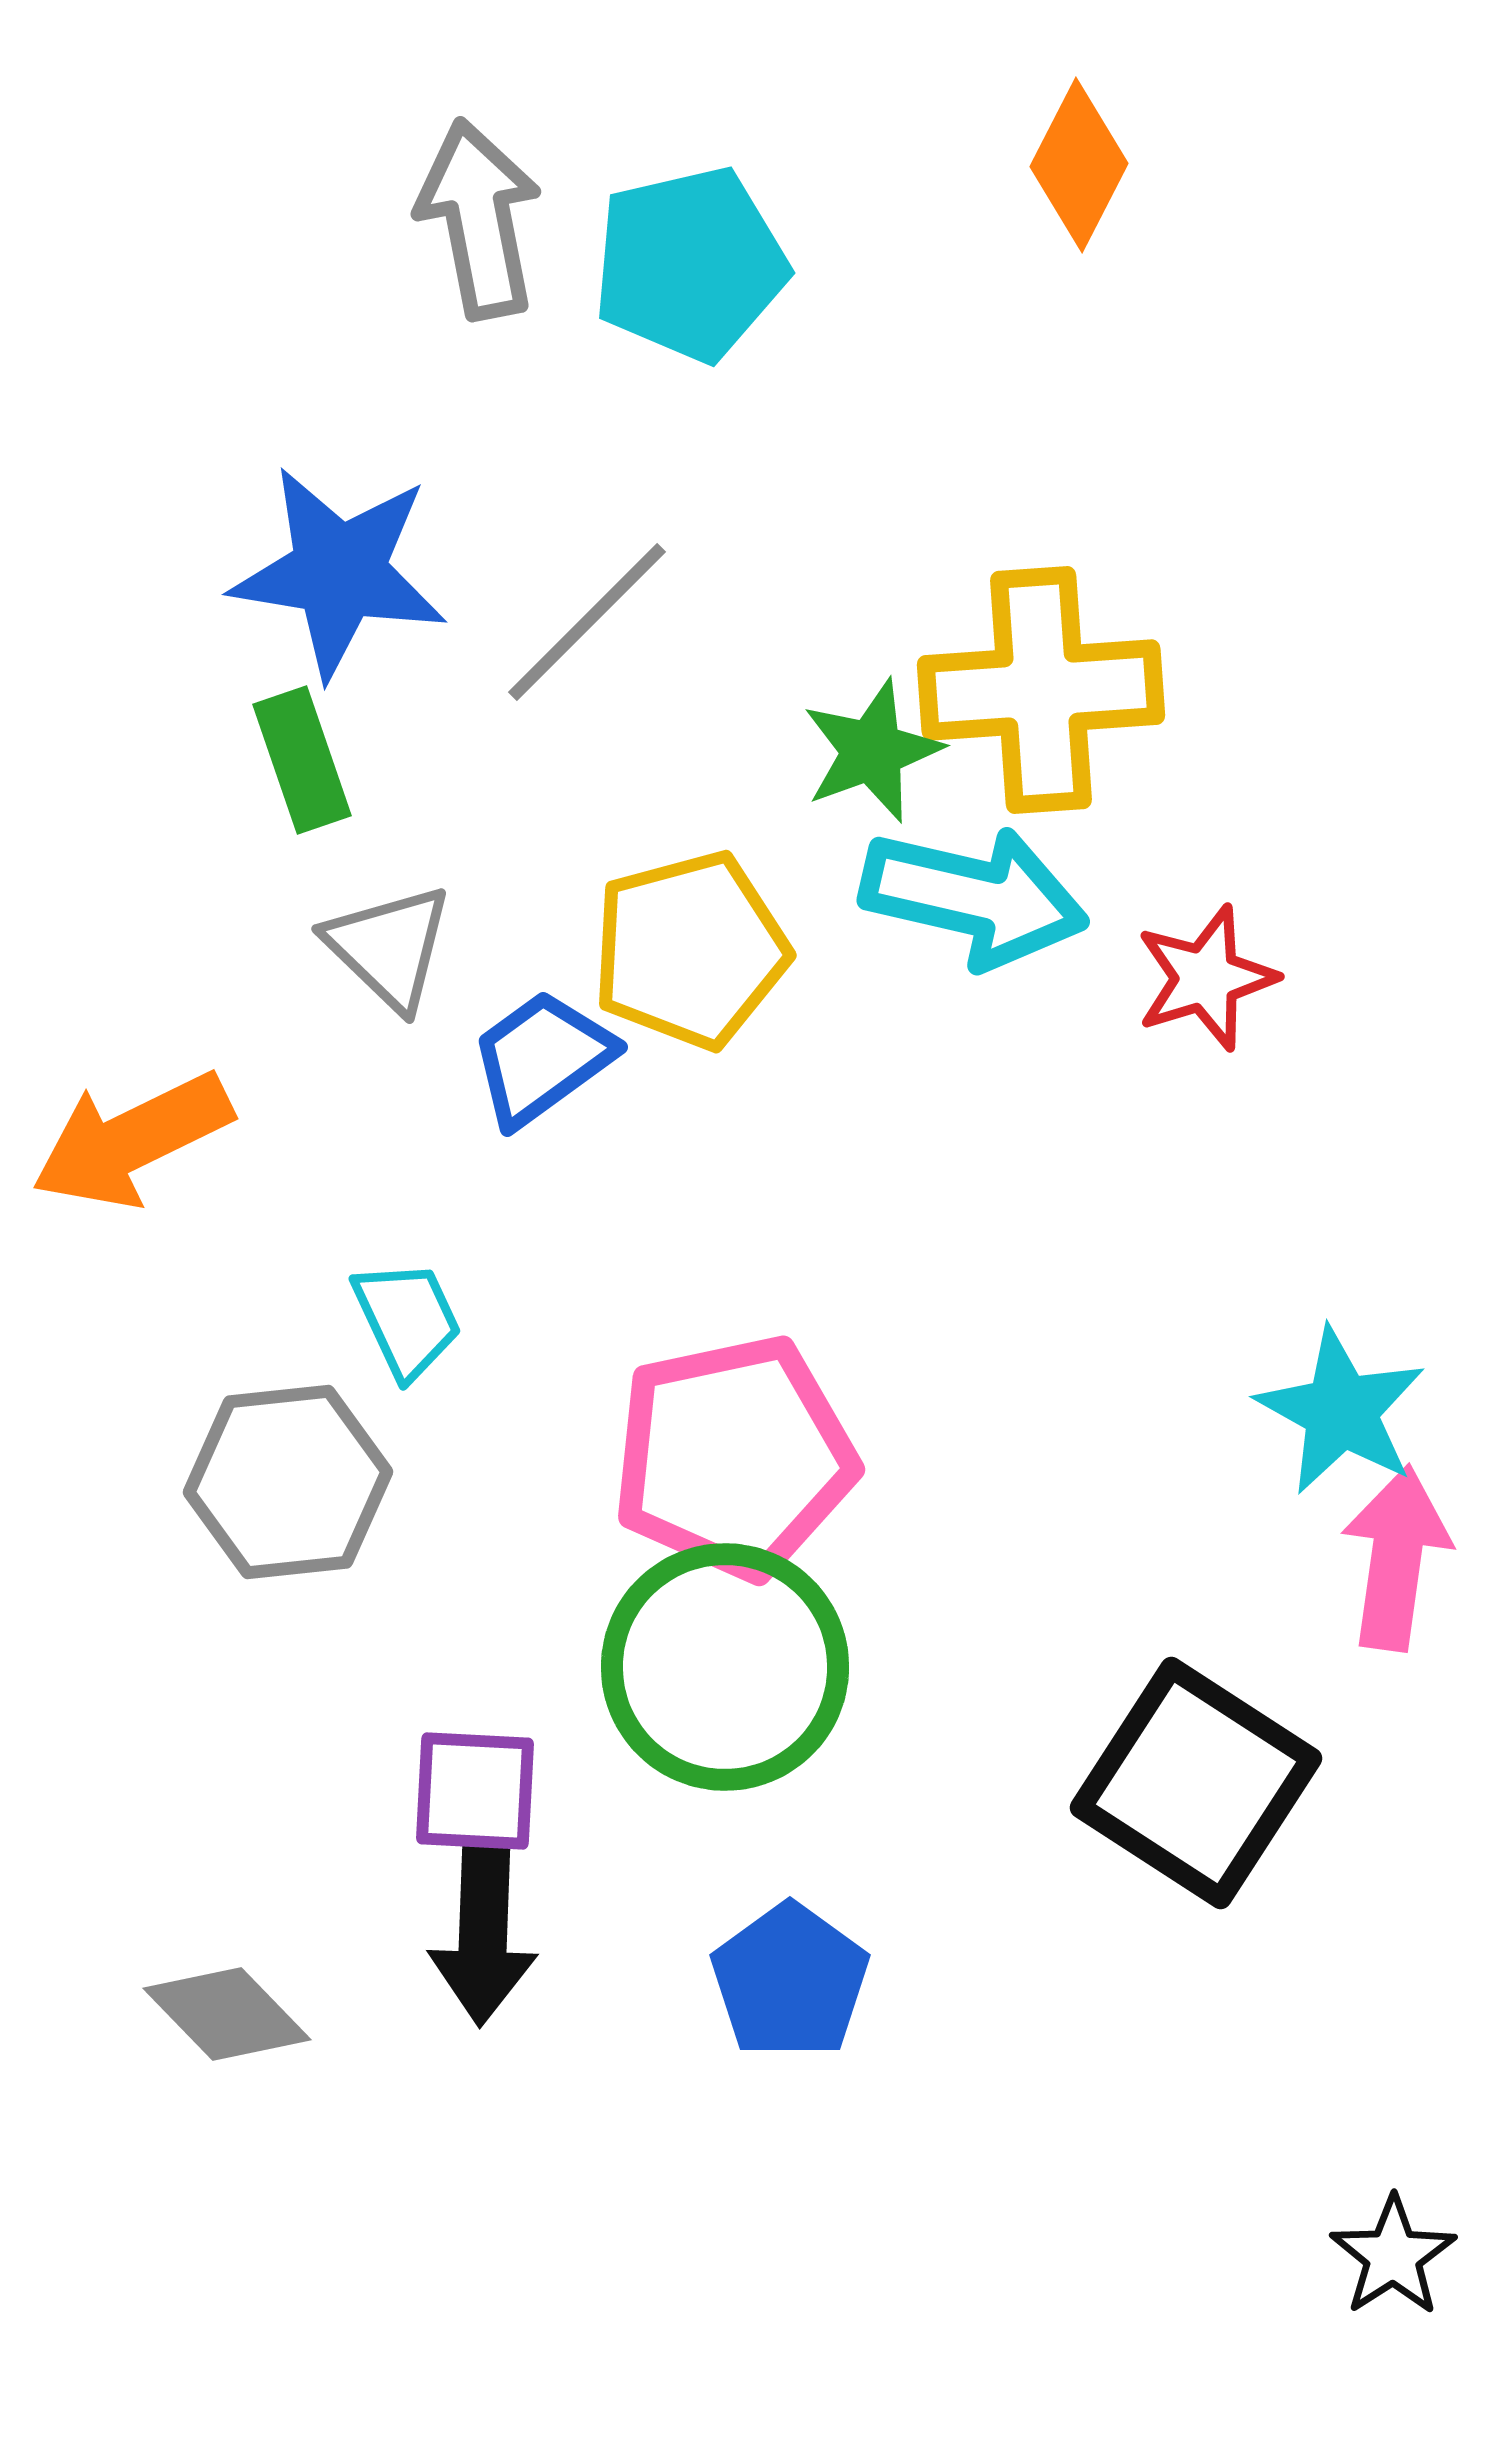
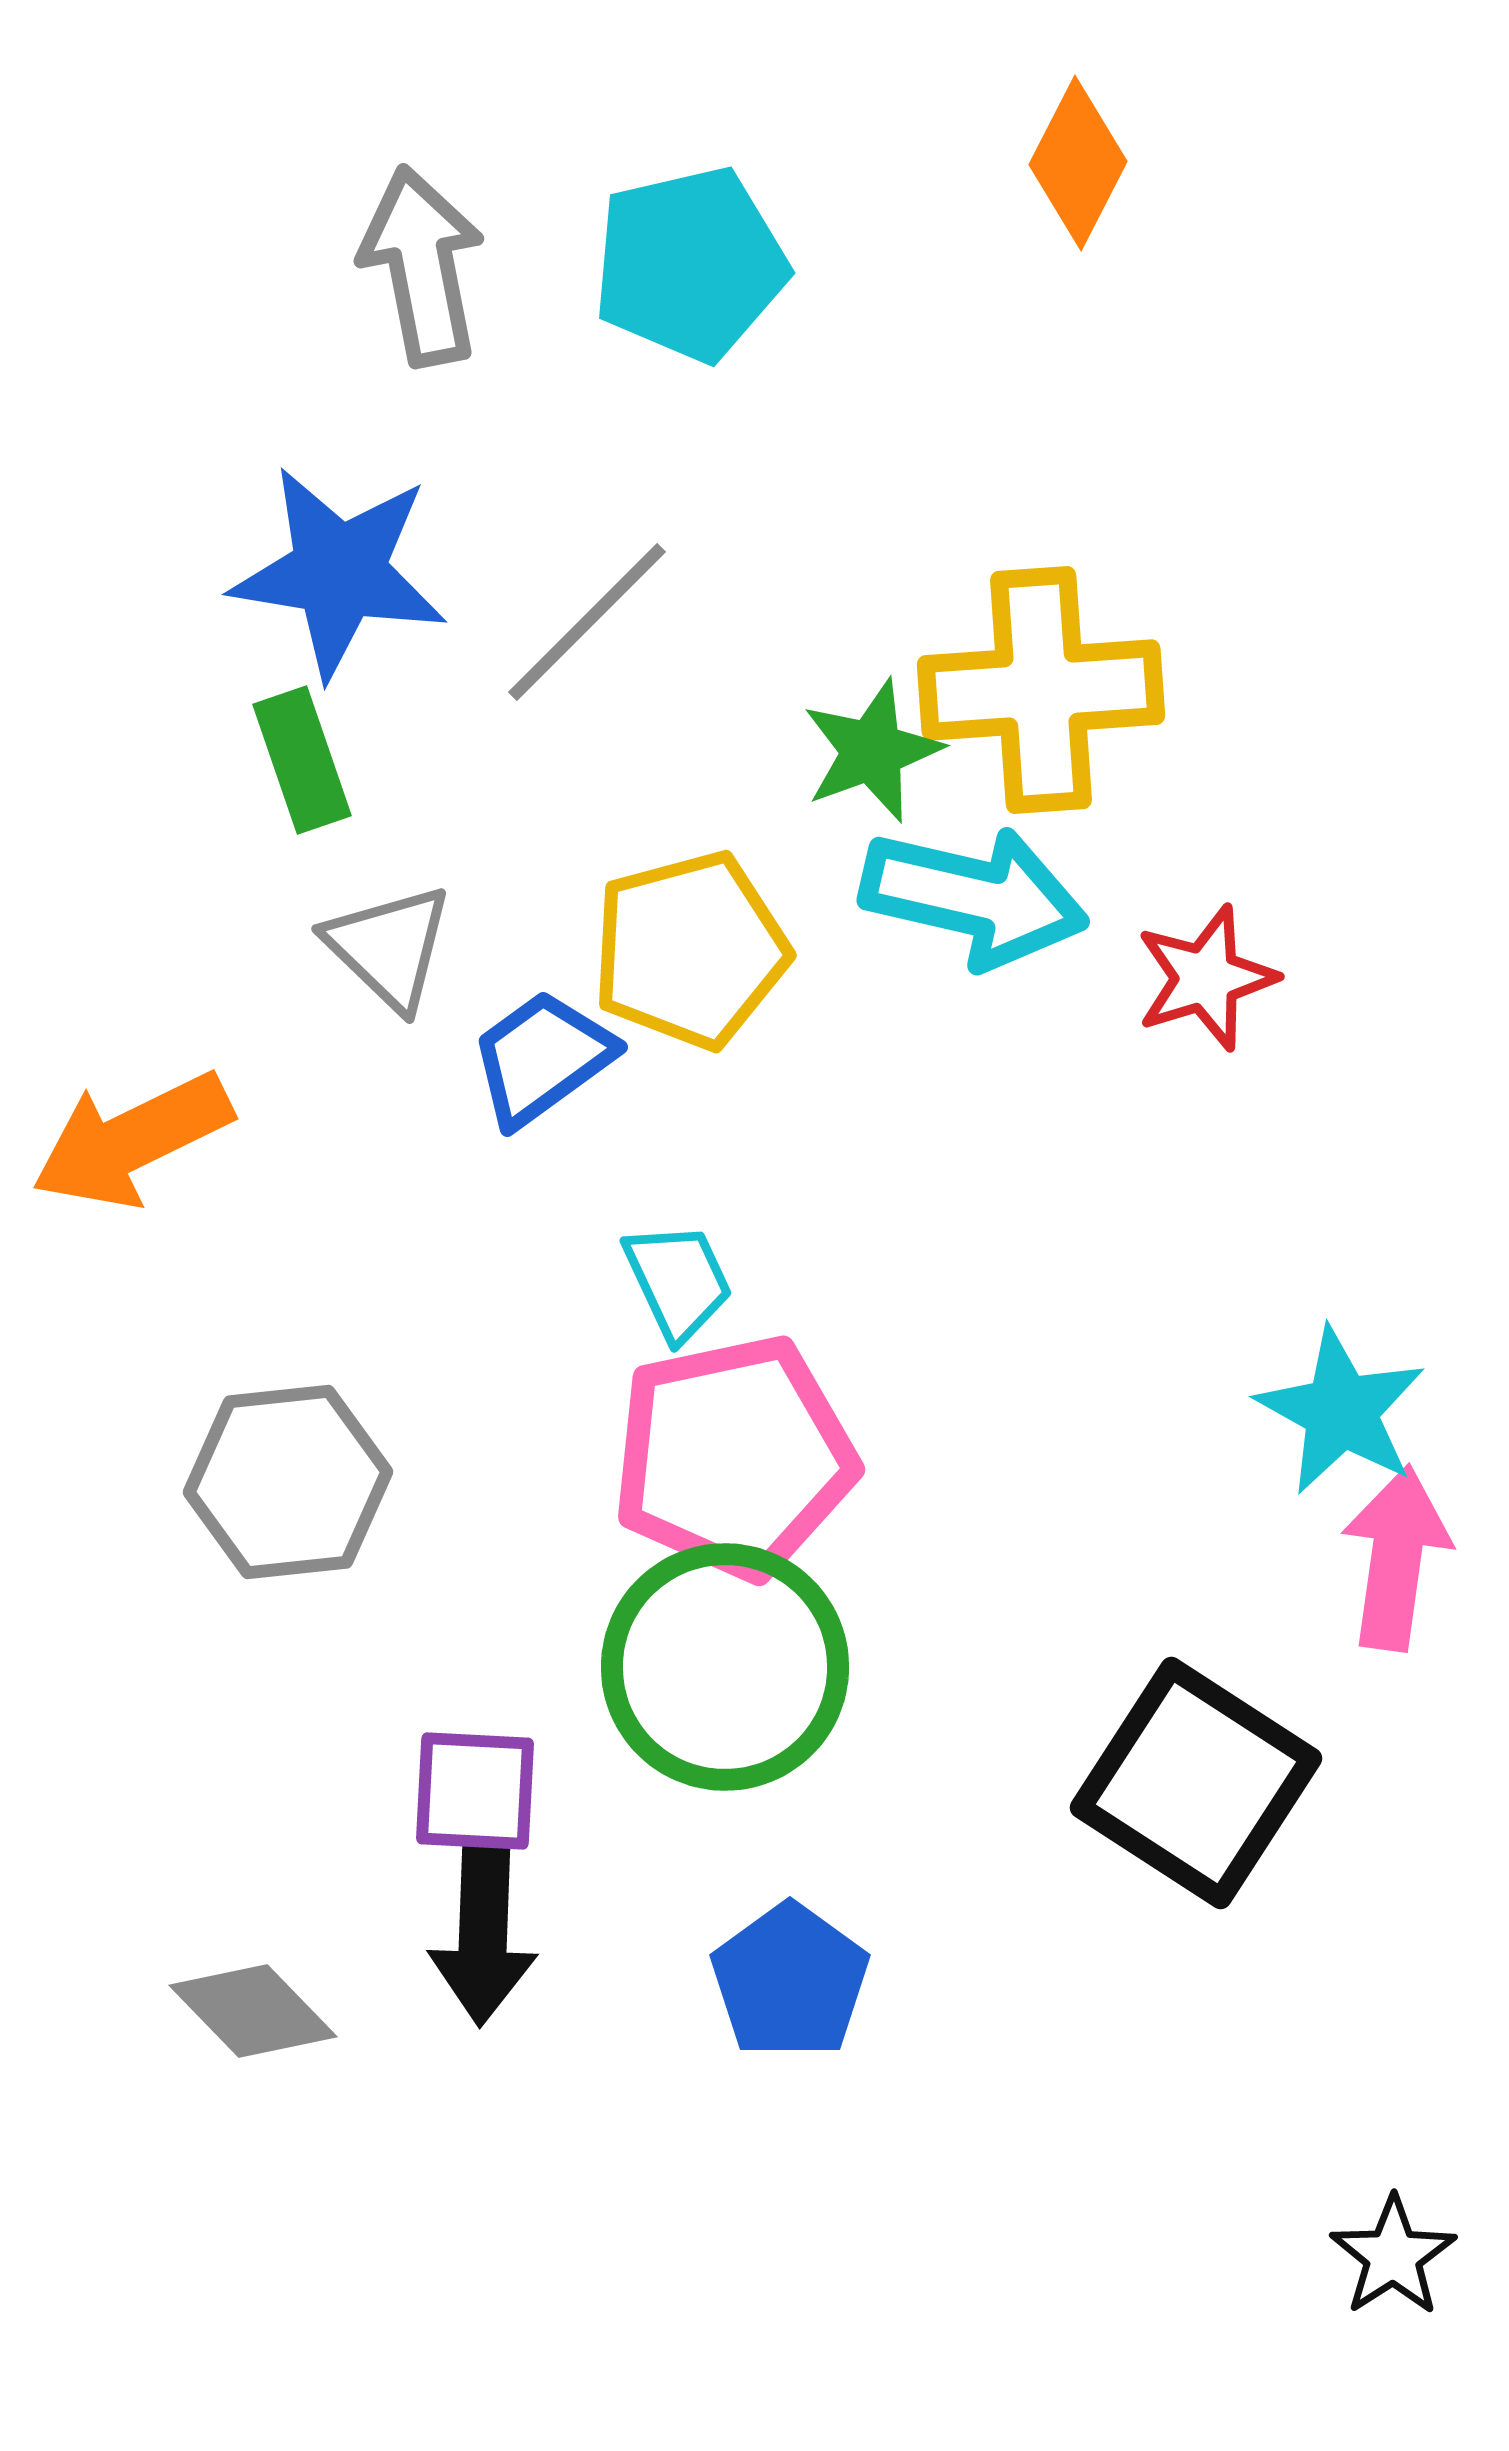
orange diamond: moved 1 px left, 2 px up
gray arrow: moved 57 px left, 47 px down
cyan trapezoid: moved 271 px right, 38 px up
gray diamond: moved 26 px right, 3 px up
